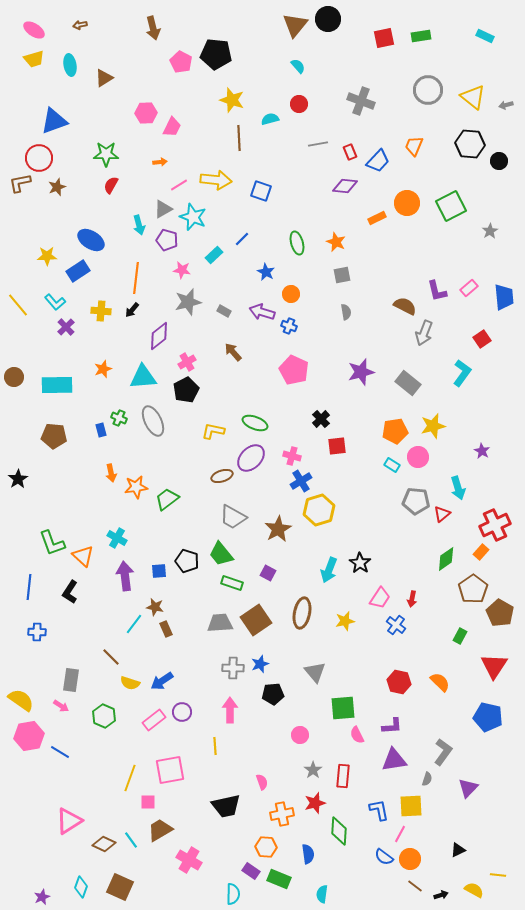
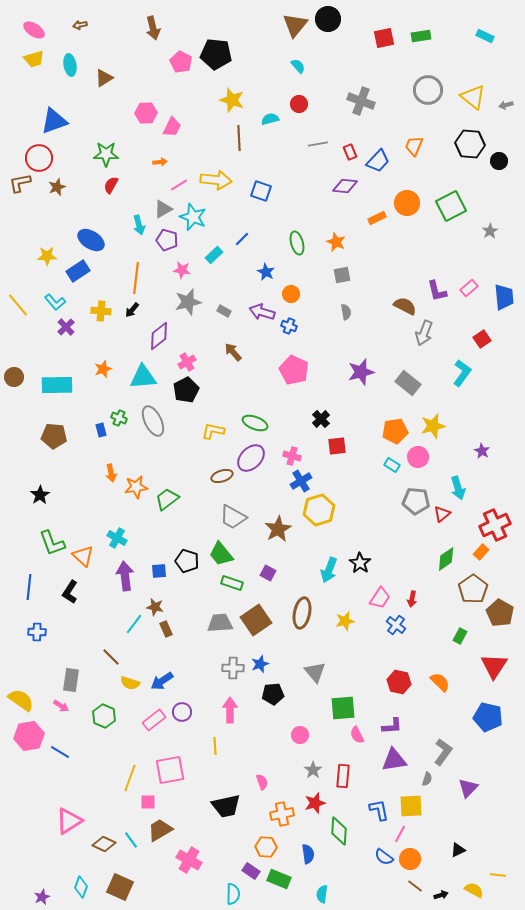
black star at (18, 479): moved 22 px right, 16 px down
